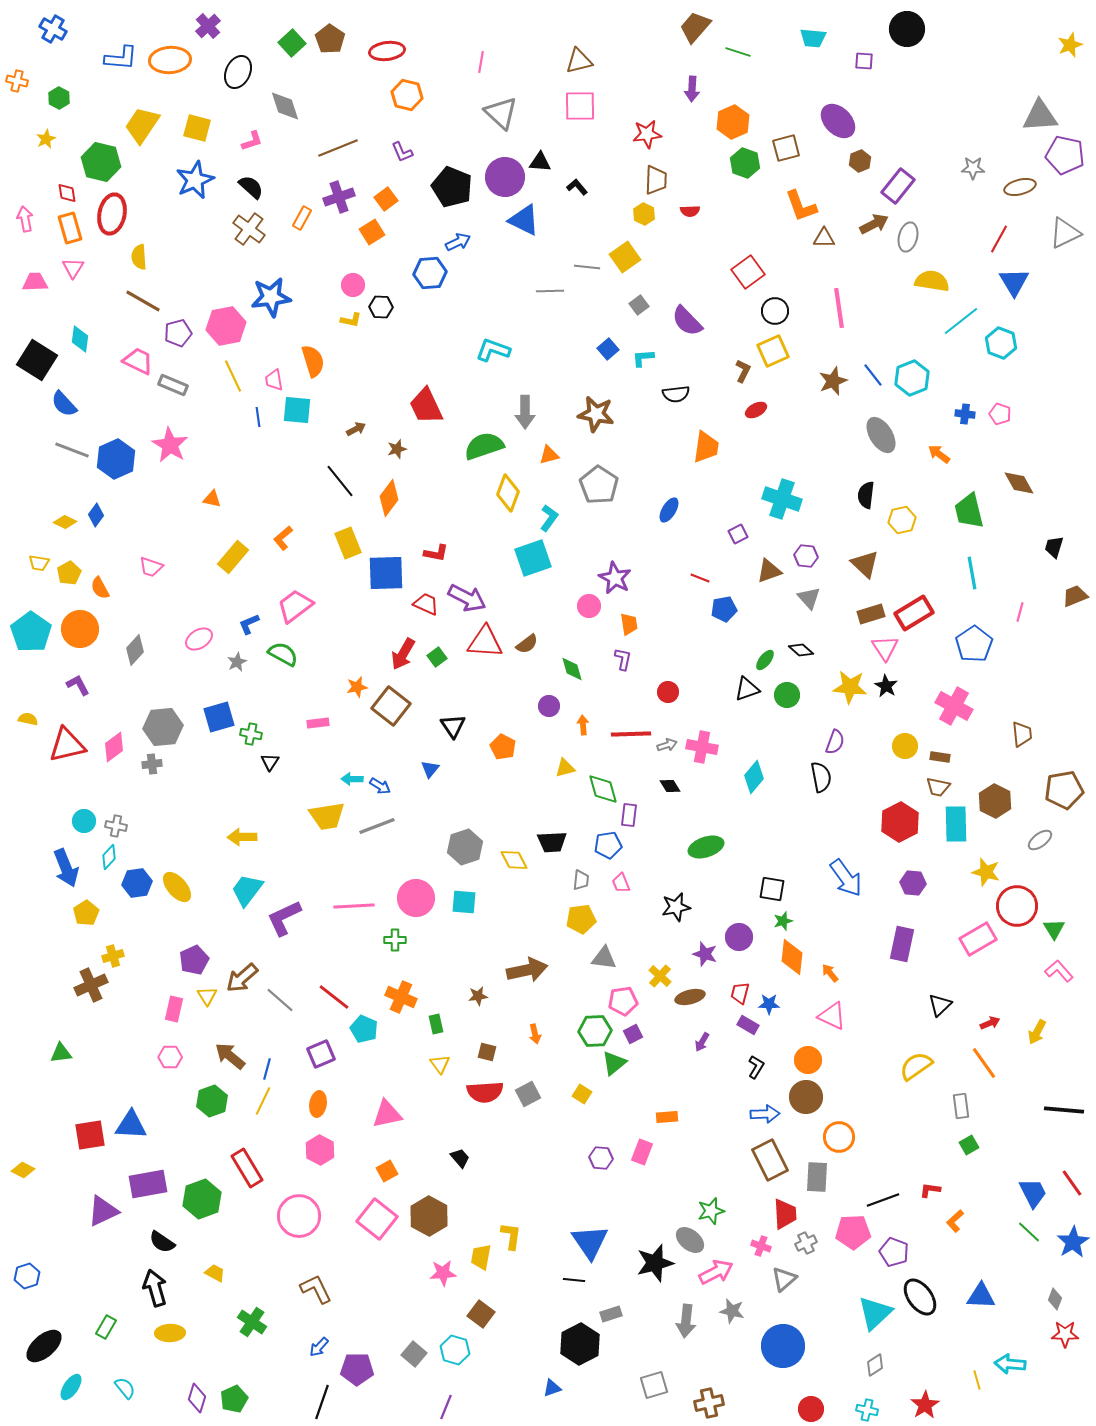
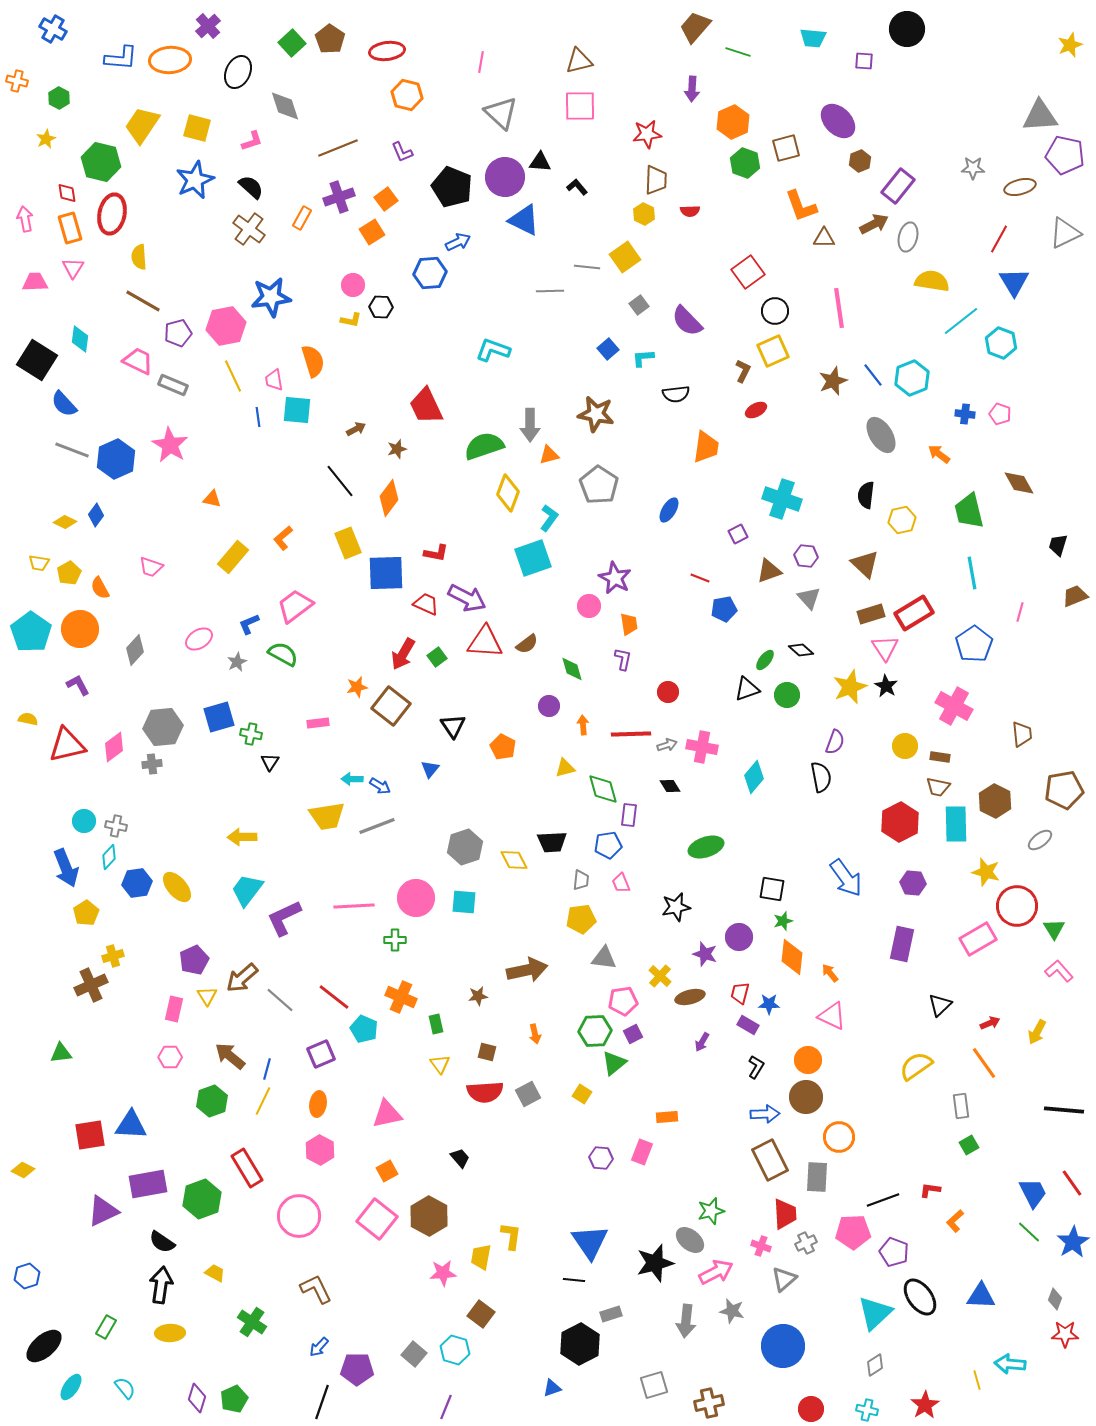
gray arrow at (525, 412): moved 5 px right, 13 px down
black trapezoid at (1054, 547): moved 4 px right, 2 px up
yellow star at (850, 687): rotated 28 degrees counterclockwise
black arrow at (155, 1288): moved 6 px right, 3 px up; rotated 24 degrees clockwise
